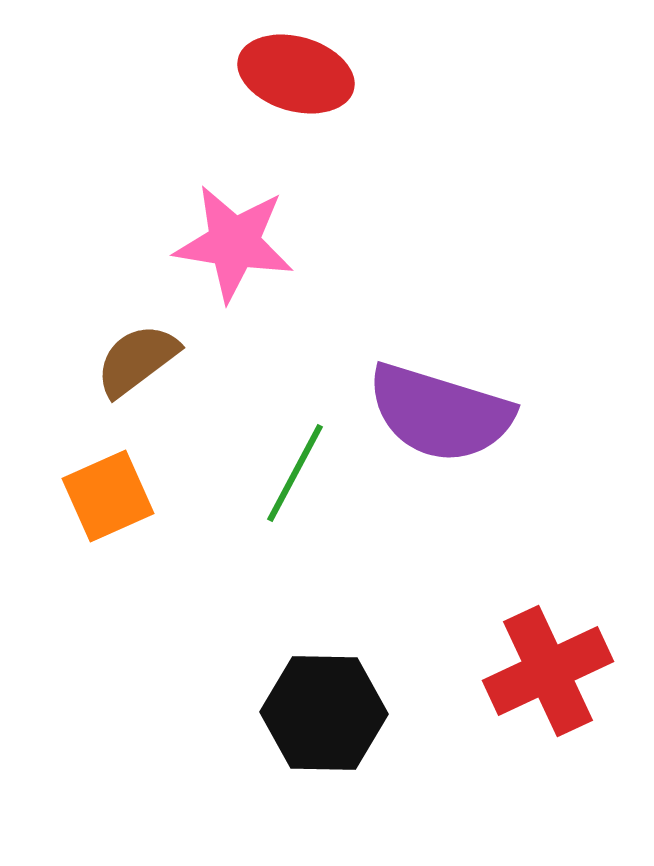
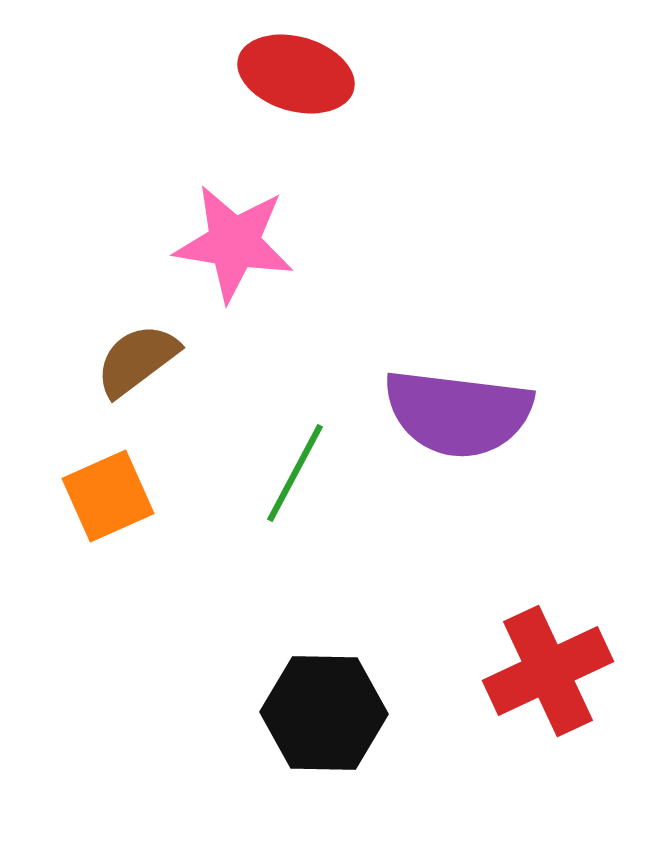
purple semicircle: moved 18 px right; rotated 10 degrees counterclockwise
